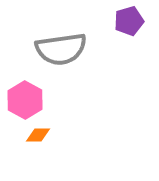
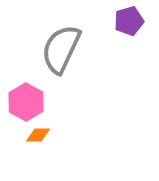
gray semicircle: rotated 123 degrees clockwise
pink hexagon: moved 1 px right, 2 px down
